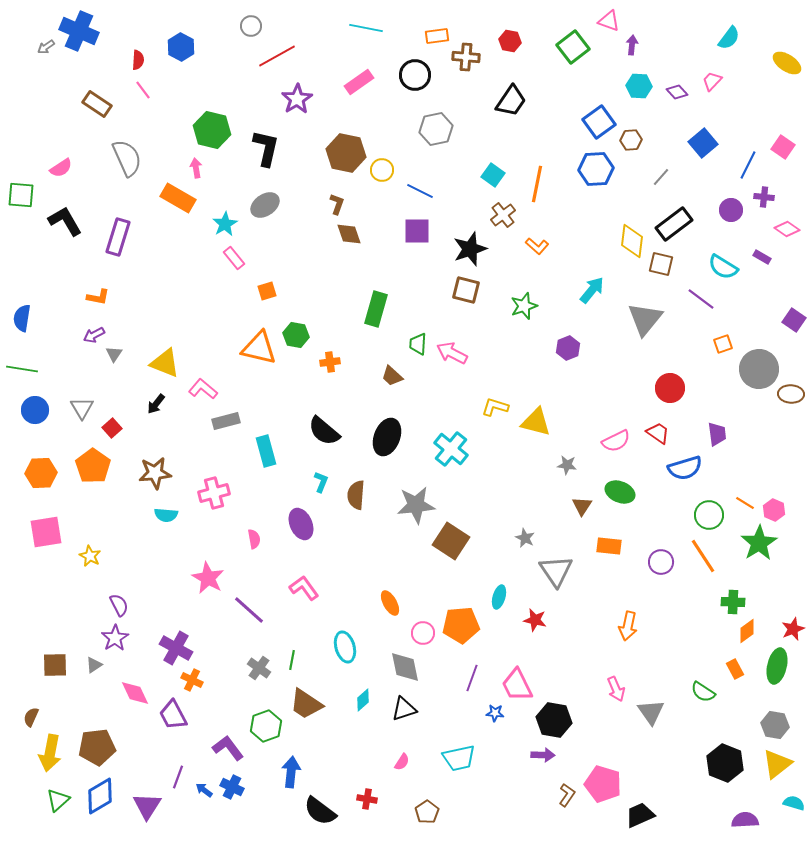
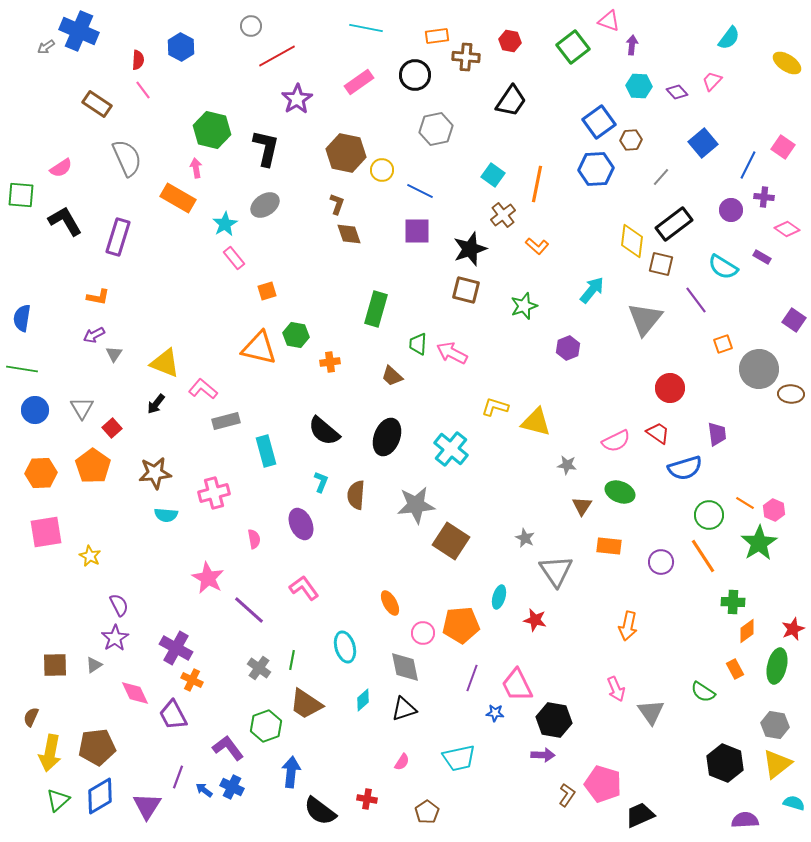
purple line at (701, 299): moved 5 px left, 1 px down; rotated 16 degrees clockwise
